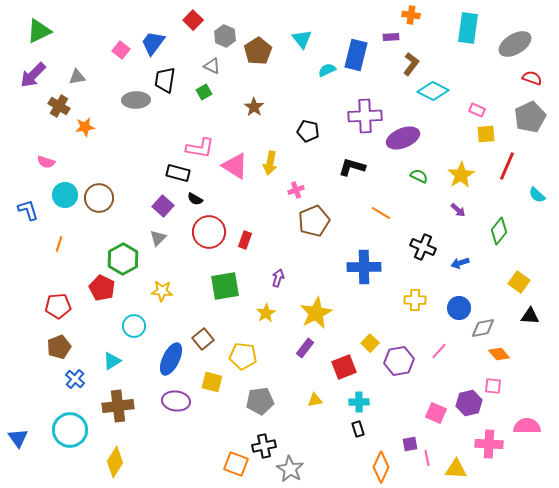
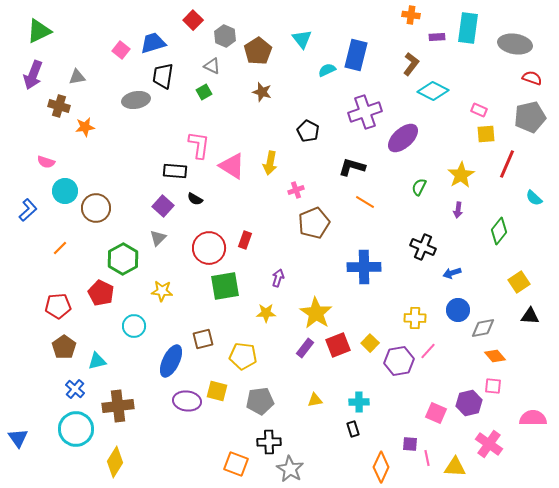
purple rectangle at (391, 37): moved 46 px right
blue trapezoid at (153, 43): rotated 36 degrees clockwise
gray ellipse at (515, 44): rotated 40 degrees clockwise
purple arrow at (33, 75): rotated 24 degrees counterclockwise
black trapezoid at (165, 80): moved 2 px left, 4 px up
gray ellipse at (136, 100): rotated 8 degrees counterclockwise
brown cross at (59, 106): rotated 15 degrees counterclockwise
brown star at (254, 107): moved 8 px right, 15 px up; rotated 18 degrees counterclockwise
pink rectangle at (477, 110): moved 2 px right
purple cross at (365, 116): moved 4 px up; rotated 16 degrees counterclockwise
gray pentagon at (530, 117): rotated 12 degrees clockwise
black pentagon at (308, 131): rotated 15 degrees clockwise
purple ellipse at (403, 138): rotated 20 degrees counterclockwise
pink L-shape at (200, 148): moved 1 px left, 3 px up; rotated 92 degrees counterclockwise
pink triangle at (235, 166): moved 3 px left
red line at (507, 166): moved 2 px up
black rectangle at (178, 173): moved 3 px left, 2 px up; rotated 10 degrees counterclockwise
green semicircle at (419, 176): moved 11 px down; rotated 90 degrees counterclockwise
cyan circle at (65, 195): moved 4 px up
cyan semicircle at (537, 195): moved 3 px left, 3 px down
brown circle at (99, 198): moved 3 px left, 10 px down
blue L-shape at (28, 210): rotated 65 degrees clockwise
purple arrow at (458, 210): rotated 56 degrees clockwise
orange line at (381, 213): moved 16 px left, 11 px up
brown pentagon at (314, 221): moved 2 px down
red circle at (209, 232): moved 16 px down
orange line at (59, 244): moved 1 px right, 4 px down; rotated 28 degrees clockwise
blue arrow at (460, 263): moved 8 px left, 10 px down
yellow square at (519, 282): rotated 20 degrees clockwise
red pentagon at (102, 288): moved 1 px left, 5 px down
yellow cross at (415, 300): moved 18 px down
blue circle at (459, 308): moved 1 px left, 2 px down
yellow star at (266, 313): rotated 30 degrees clockwise
yellow star at (316, 313): rotated 12 degrees counterclockwise
brown square at (203, 339): rotated 25 degrees clockwise
brown pentagon at (59, 347): moved 5 px right; rotated 15 degrees counterclockwise
pink line at (439, 351): moved 11 px left
orange diamond at (499, 354): moved 4 px left, 2 px down
blue ellipse at (171, 359): moved 2 px down
cyan triangle at (112, 361): moved 15 px left; rotated 18 degrees clockwise
red square at (344, 367): moved 6 px left, 22 px up
blue cross at (75, 379): moved 10 px down
yellow square at (212, 382): moved 5 px right, 9 px down
purple ellipse at (176, 401): moved 11 px right
pink semicircle at (527, 426): moved 6 px right, 8 px up
black rectangle at (358, 429): moved 5 px left
cyan circle at (70, 430): moved 6 px right, 1 px up
purple square at (410, 444): rotated 14 degrees clockwise
pink cross at (489, 444): rotated 32 degrees clockwise
black cross at (264, 446): moved 5 px right, 4 px up; rotated 10 degrees clockwise
yellow triangle at (456, 469): moved 1 px left, 2 px up
